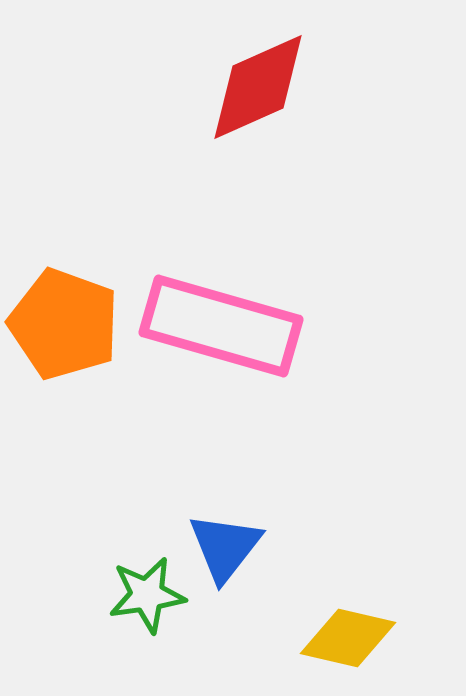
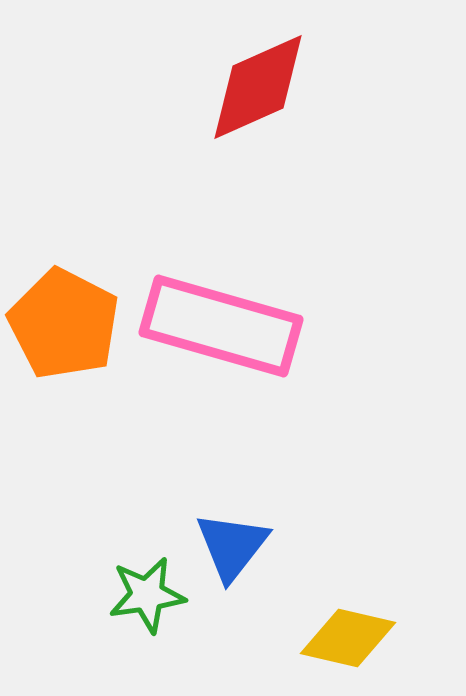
orange pentagon: rotated 7 degrees clockwise
blue triangle: moved 7 px right, 1 px up
